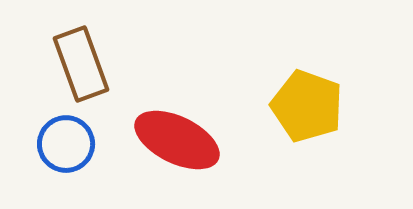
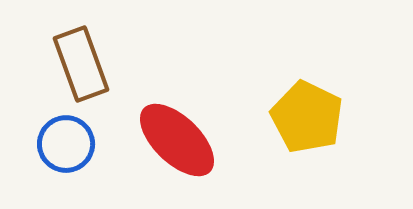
yellow pentagon: moved 11 px down; rotated 6 degrees clockwise
red ellipse: rotated 18 degrees clockwise
